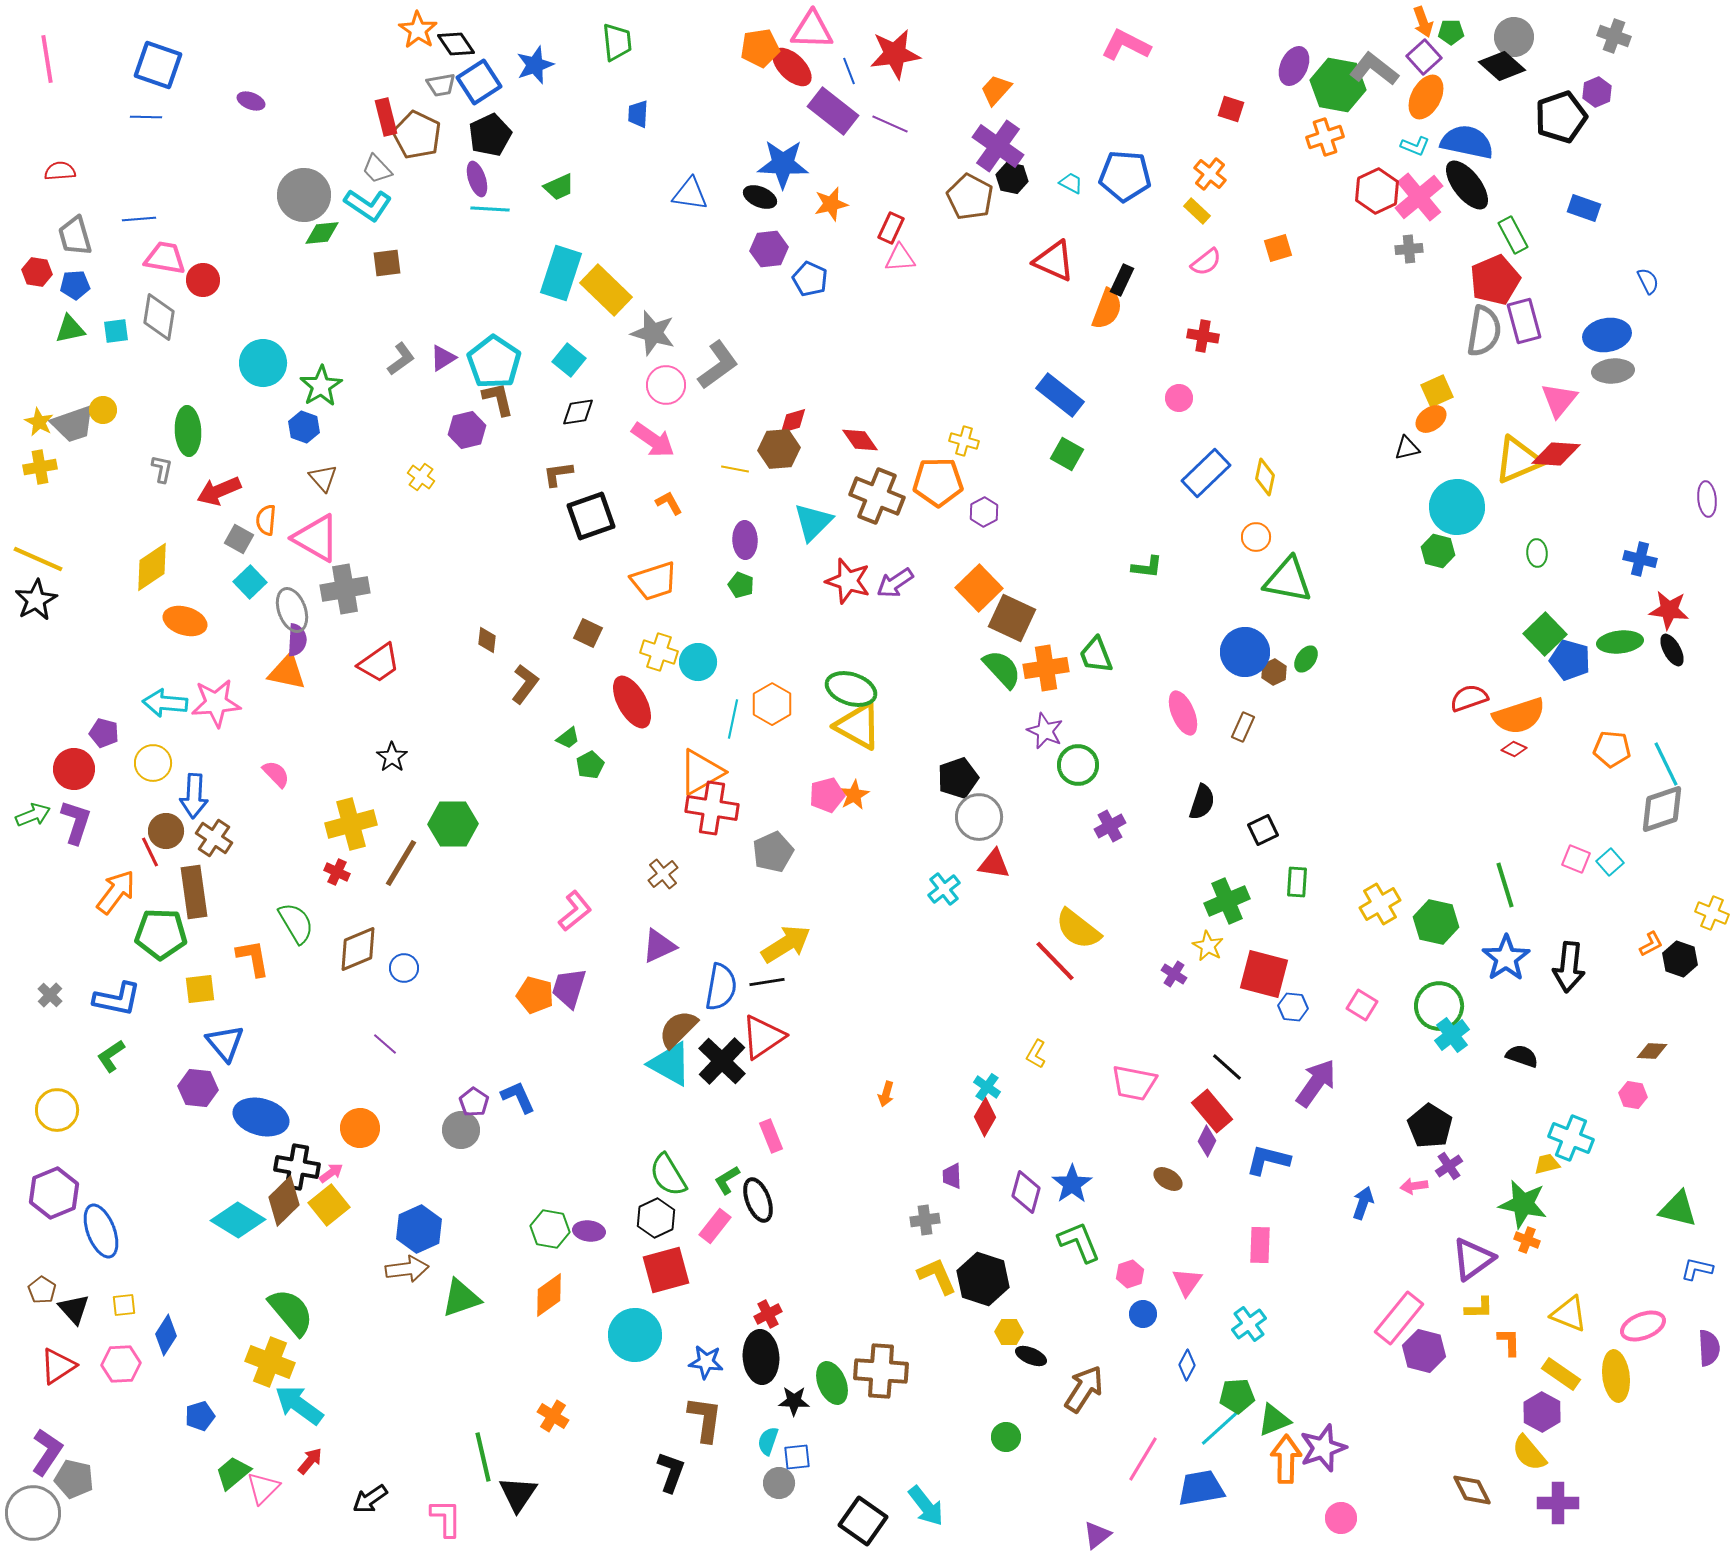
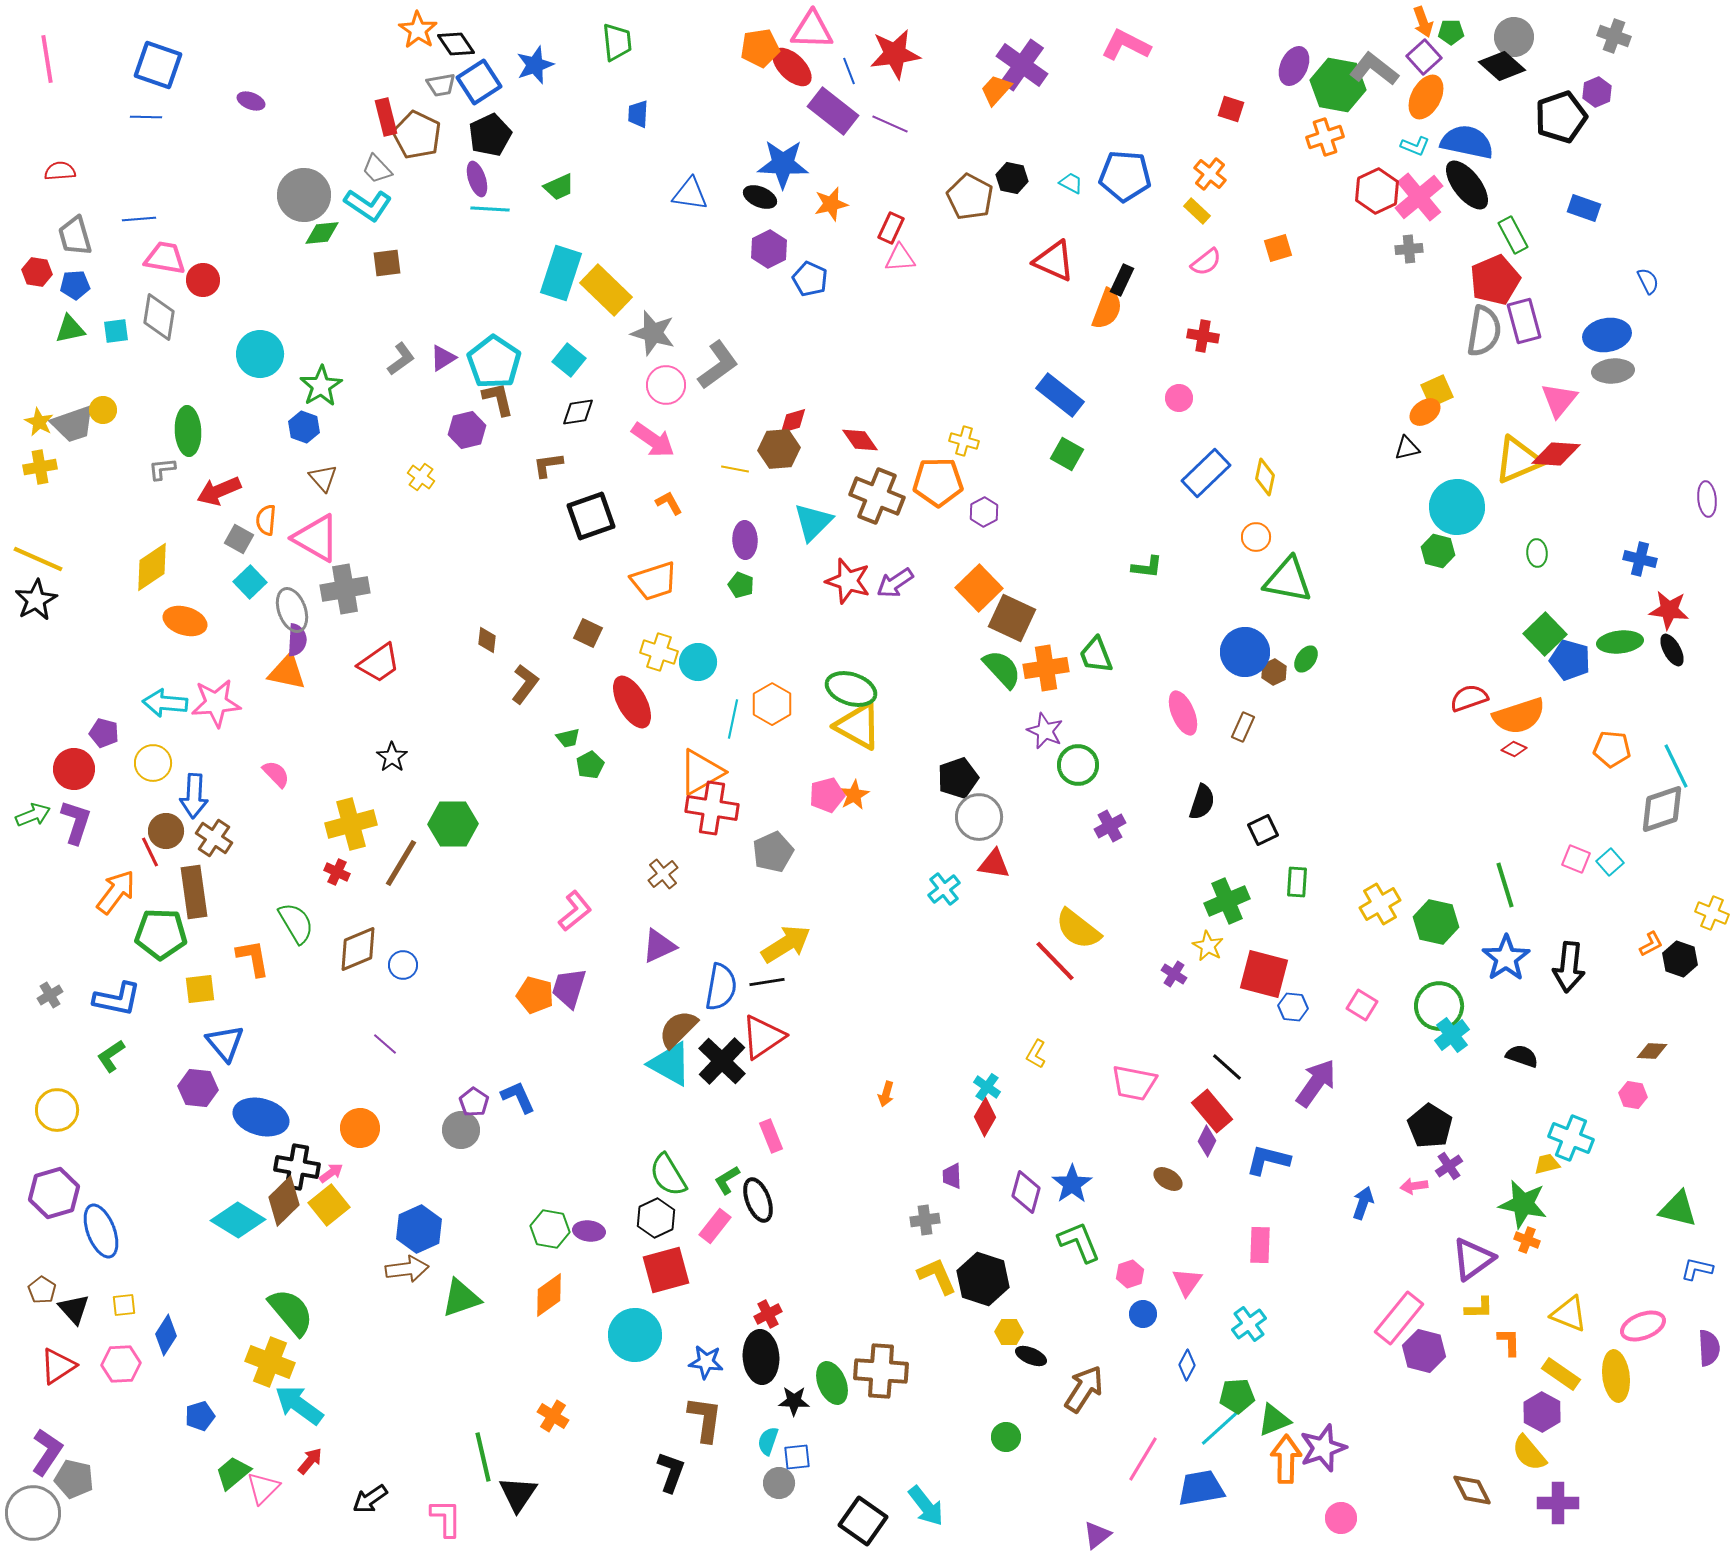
purple cross at (998, 146): moved 24 px right, 81 px up
purple hexagon at (769, 249): rotated 21 degrees counterclockwise
cyan circle at (263, 363): moved 3 px left, 9 px up
orange ellipse at (1431, 419): moved 6 px left, 7 px up
gray L-shape at (162, 469): rotated 108 degrees counterclockwise
brown L-shape at (558, 474): moved 10 px left, 9 px up
green trapezoid at (568, 738): rotated 25 degrees clockwise
cyan line at (1666, 764): moved 10 px right, 2 px down
blue circle at (404, 968): moved 1 px left, 3 px up
gray cross at (50, 995): rotated 15 degrees clockwise
purple hexagon at (54, 1193): rotated 6 degrees clockwise
